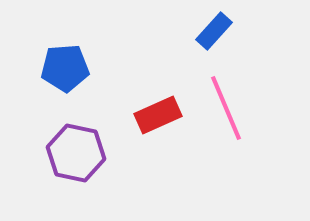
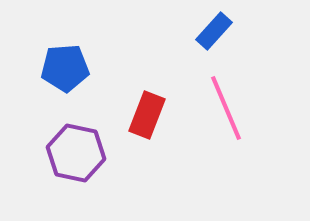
red rectangle: moved 11 px left; rotated 45 degrees counterclockwise
